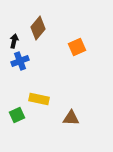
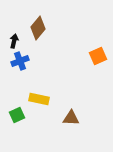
orange square: moved 21 px right, 9 px down
